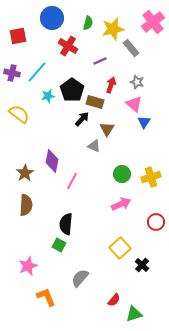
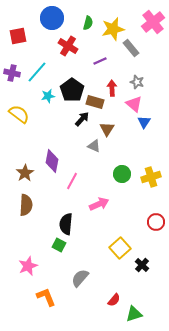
red arrow: moved 1 px right, 3 px down; rotated 21 degrees counterclockwise
pink arrow: moved 22 px left
